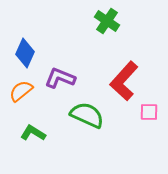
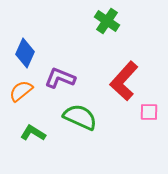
green semicircle: moved 7 px left, 2 px down
